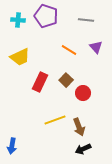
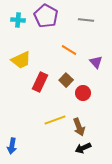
purple pentagon: rotated 10 degrees clockwise
purple triangle: moved 15 px down
yellow trapezoid: moved 1 px right, 3 px down
black arrow: moved 1 px up
